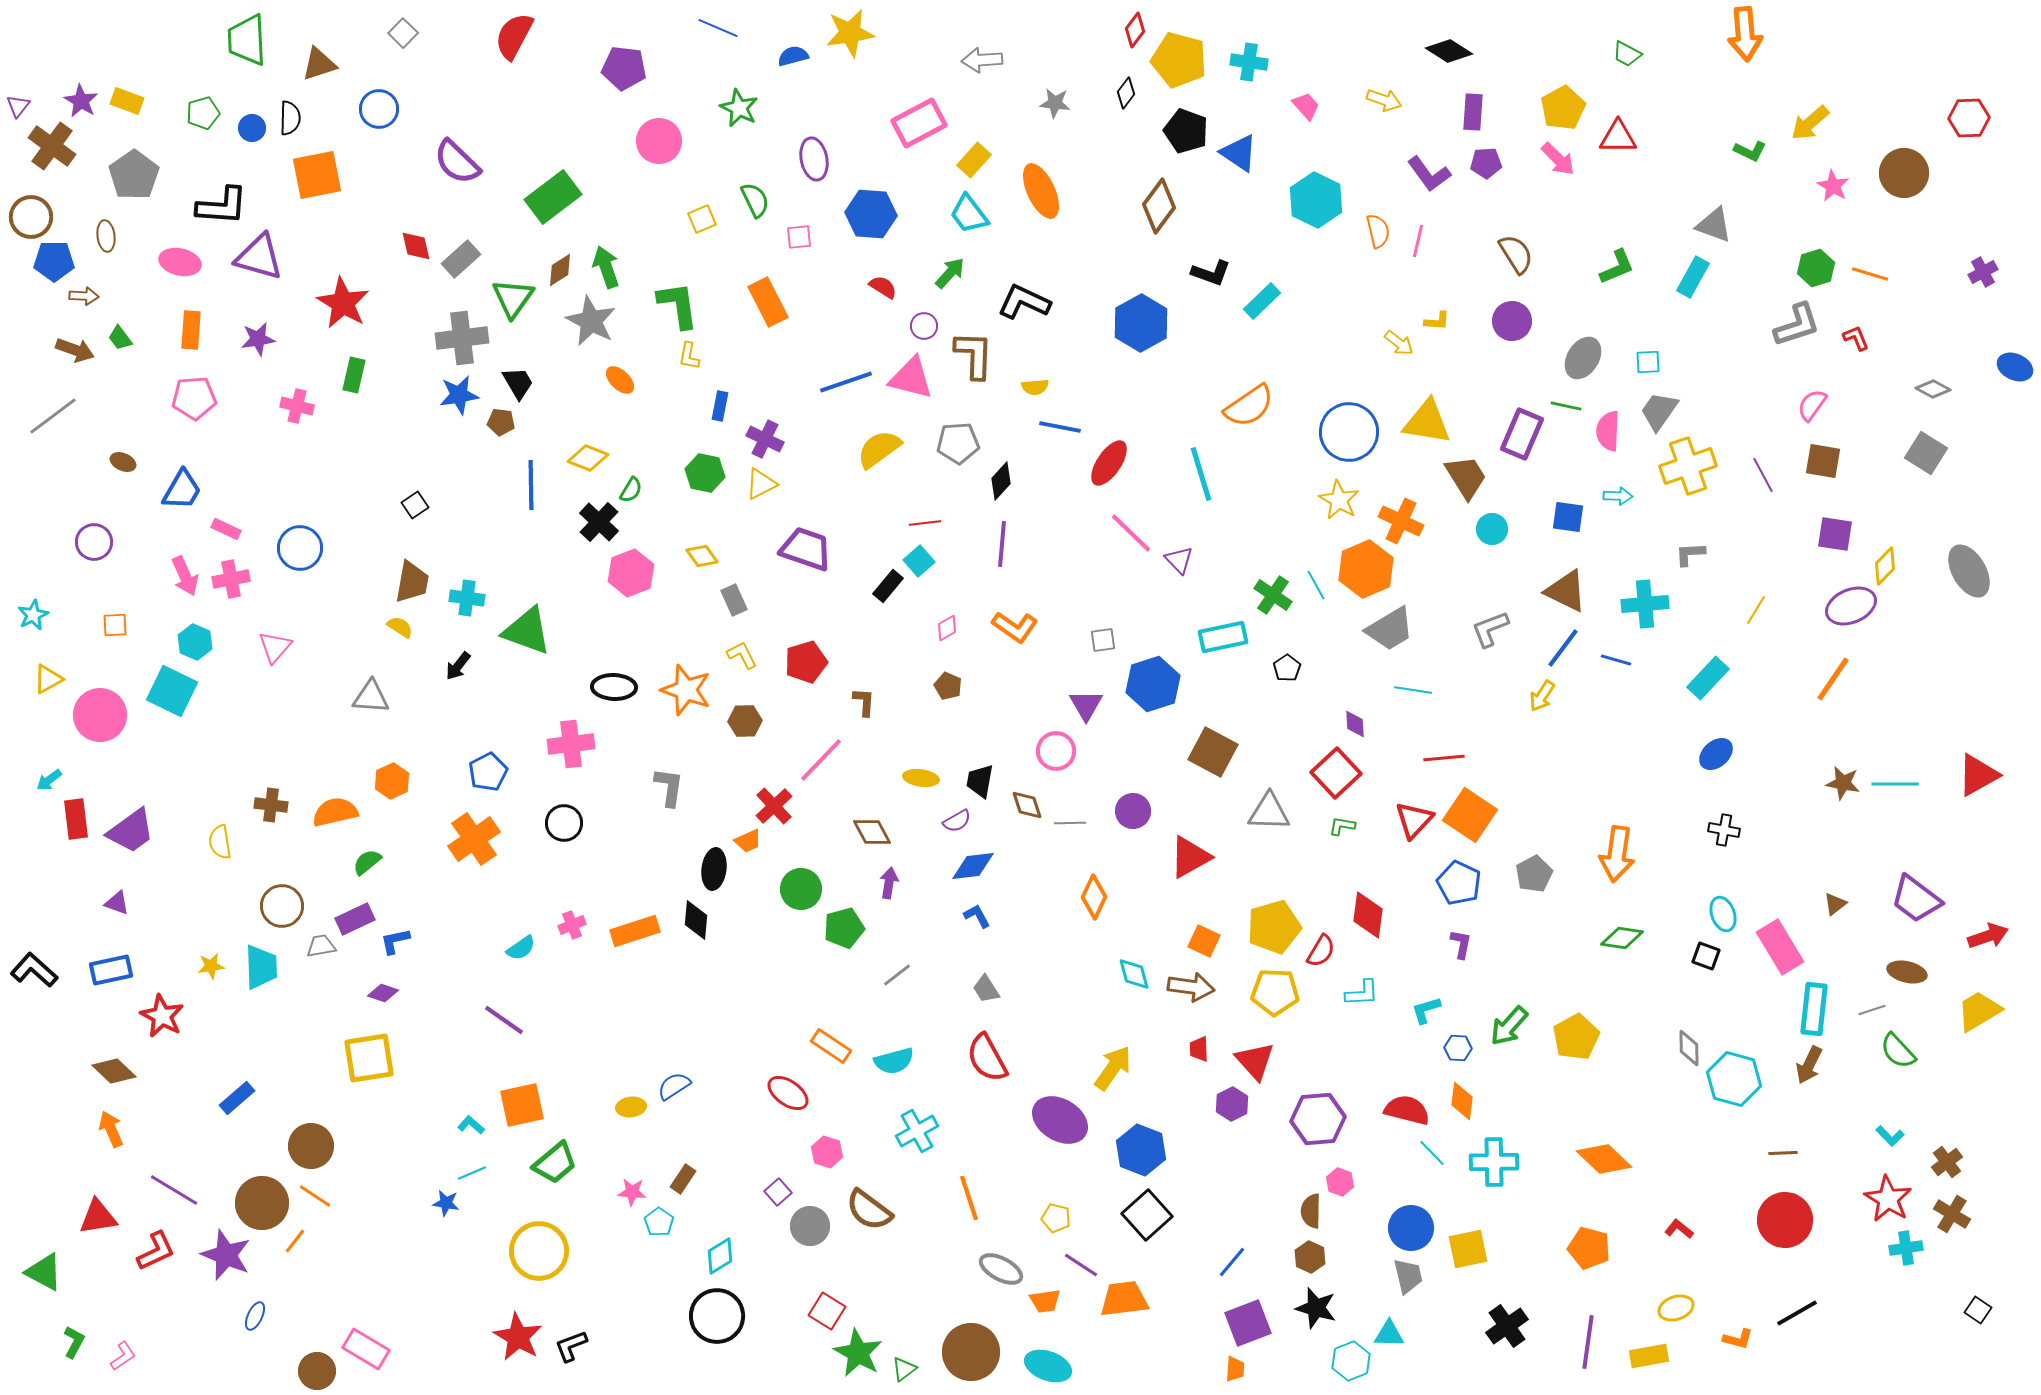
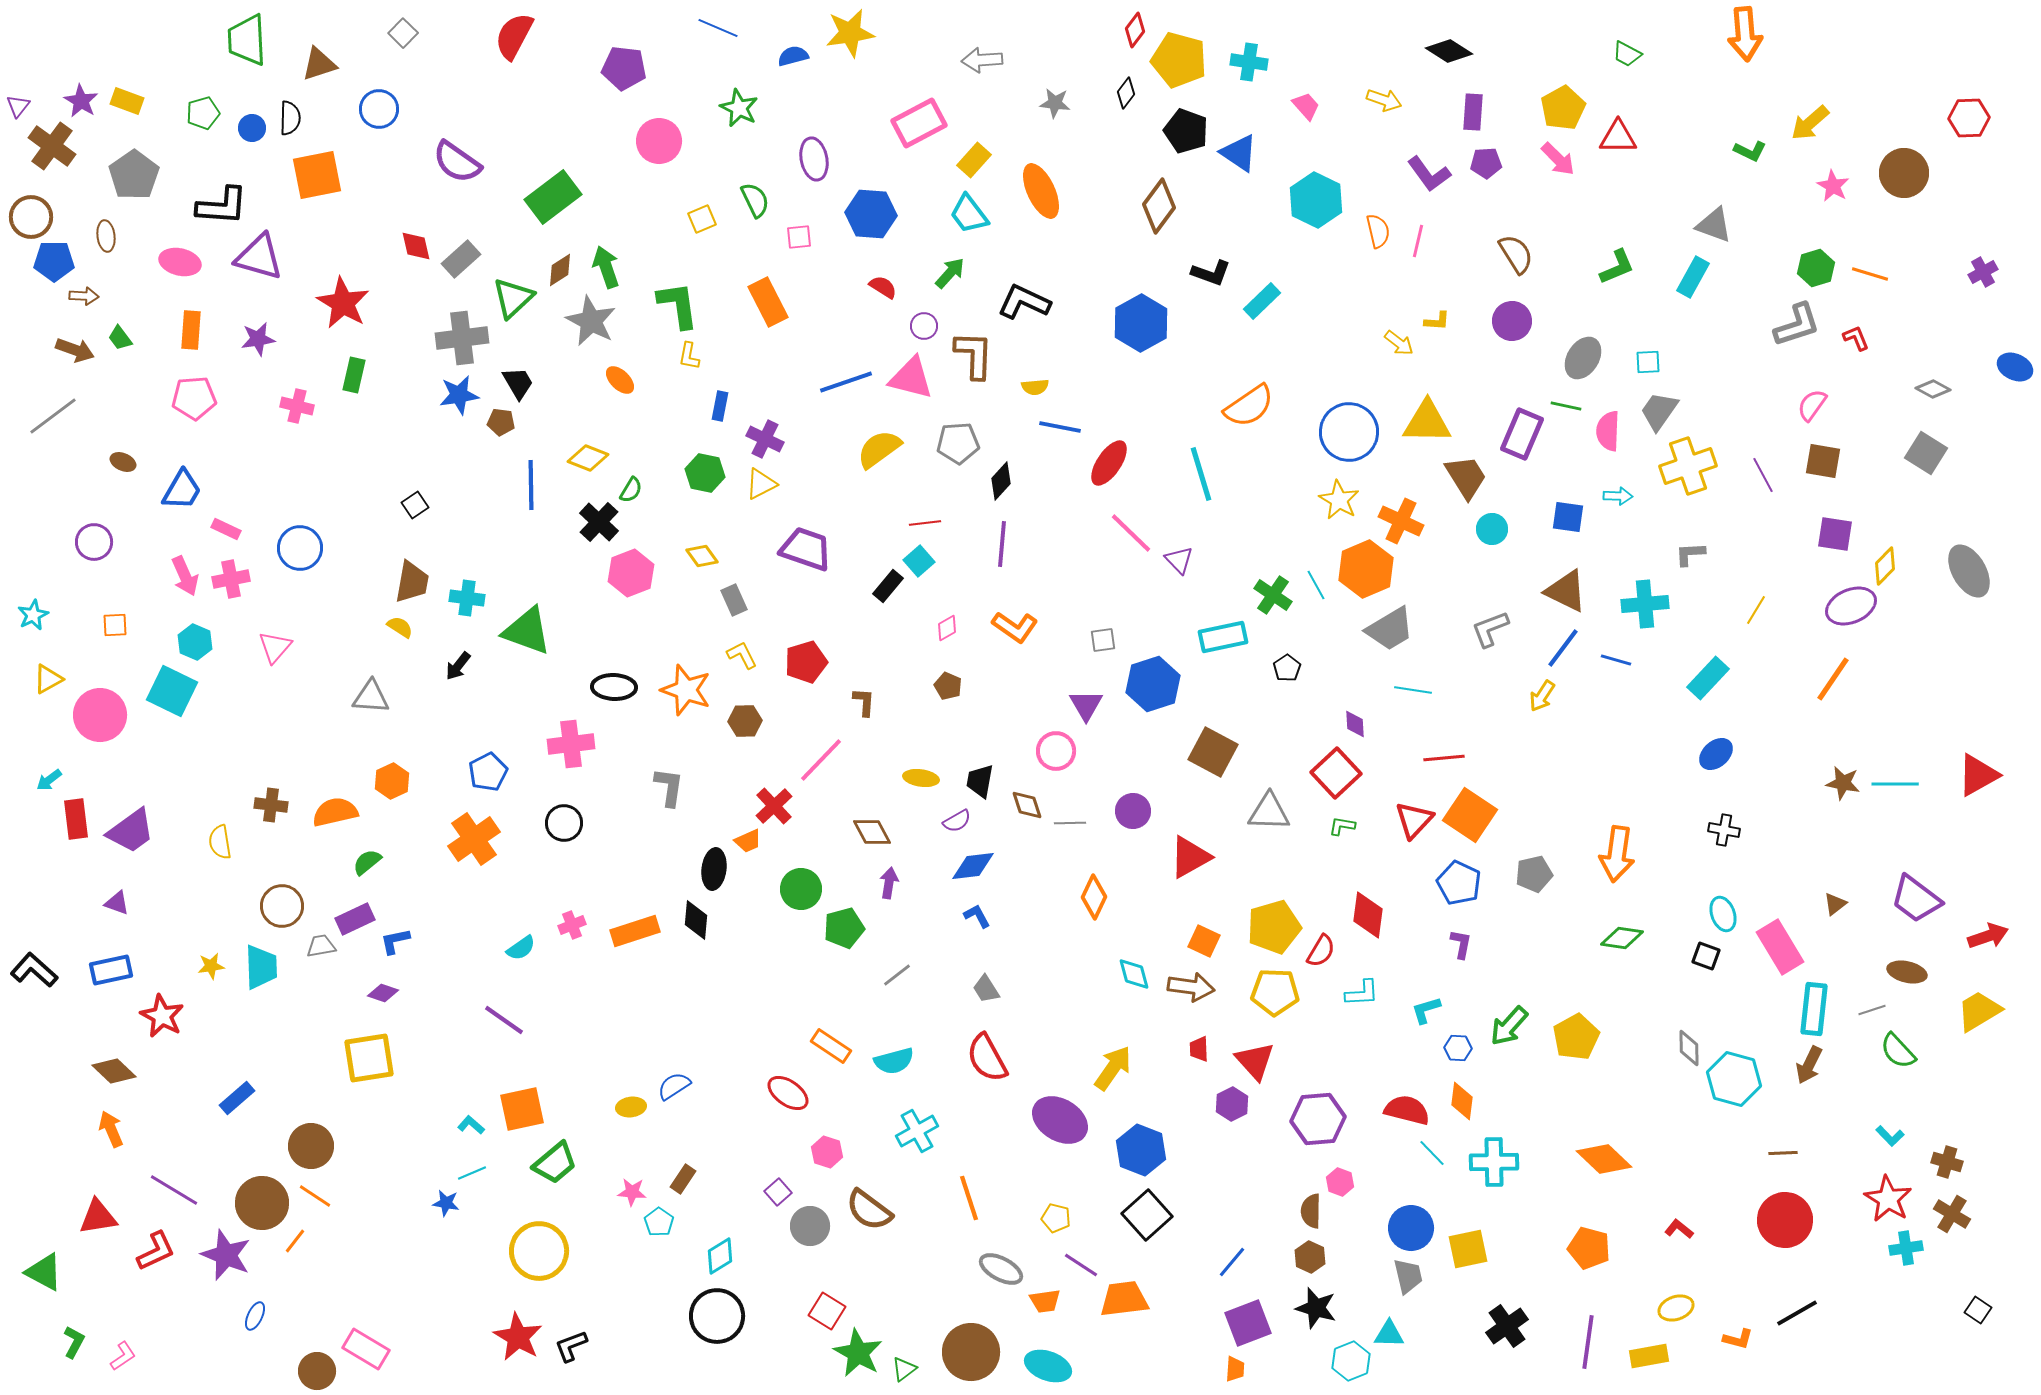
purple semicircle at (457, 162): rotated 9 degrees counterclockwise
green triangle at (513, 298): rotated 12 degrees clockwise
yellow triangle at (1427, 422): rotated 8 degrees counterclockwise
gray pentagon at (1534, 874): rotated 15 degrees clockwise
orange square at (522, 1105): moved 4 px down
brown cross at (1947, 1162): rotated 36 degrees counterclockwise
